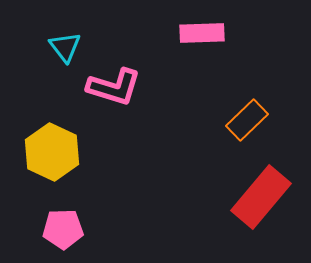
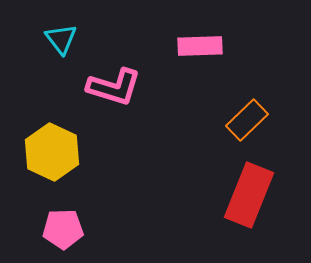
pink rectangle: moved 2 px left, 13 px down
cyan triangle: moved 4 px left, 8 px up
red rectangle: moved 12 px left, 2 px up; rotated 18 degrees counterclockwise
